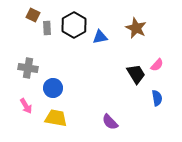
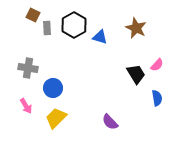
blue triangle: rotated 28 degrees clockwise
yellow trapezoid: rotated 55 degrees counterclockwise
